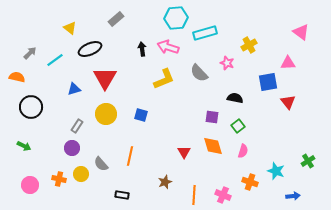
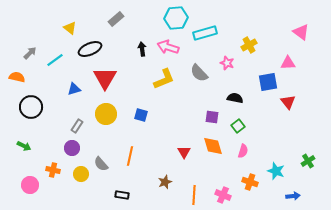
orange cross at (59, 179): moved 6 px left, 9 px up
